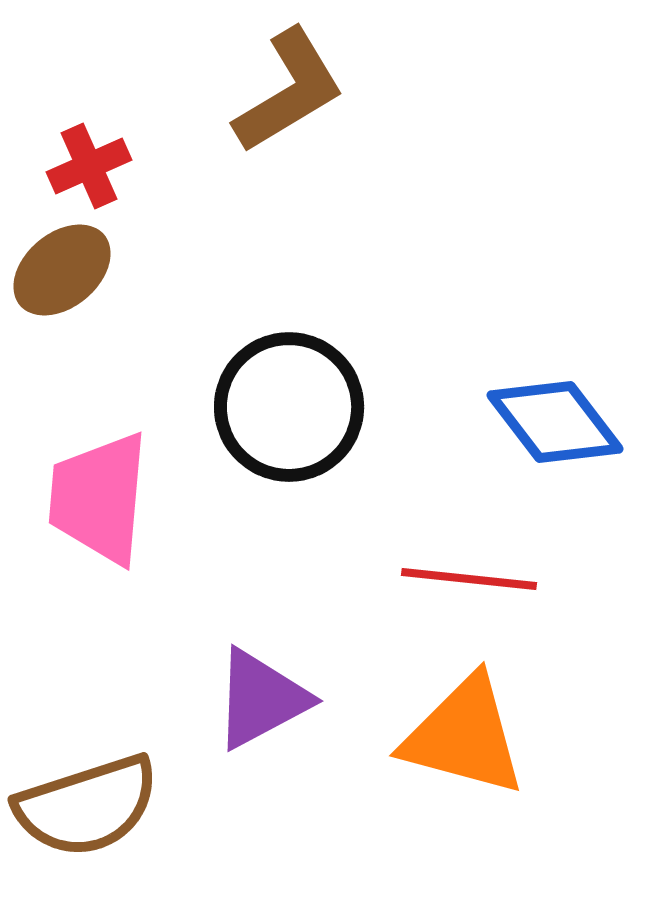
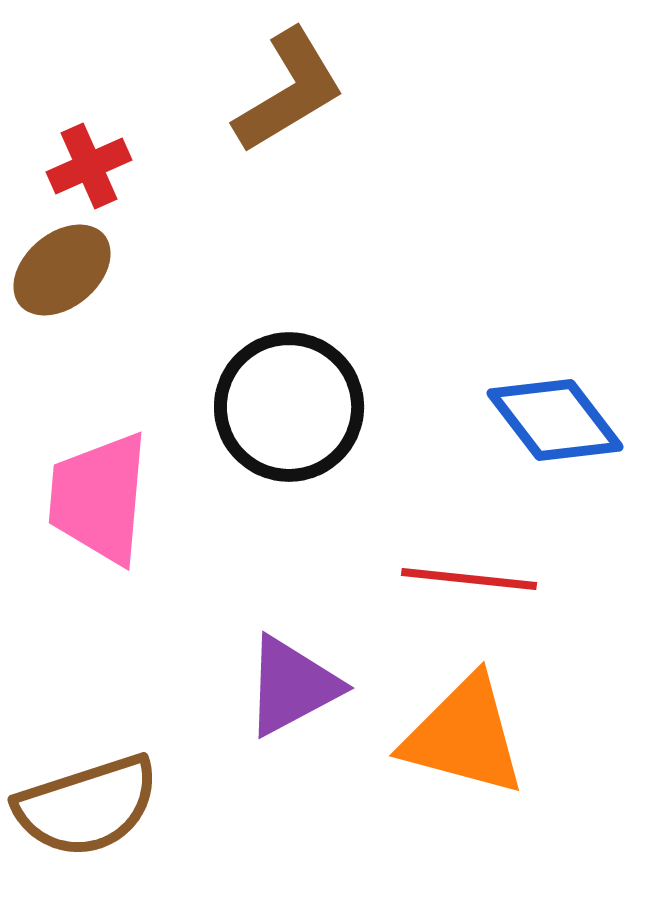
blue diamond: moved 2 px up
purple triangle: moved 31 px right, 13 px up
